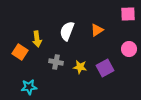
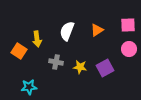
pink square: moved 11 px down
orange square: moved 1 px left, 1 px up
